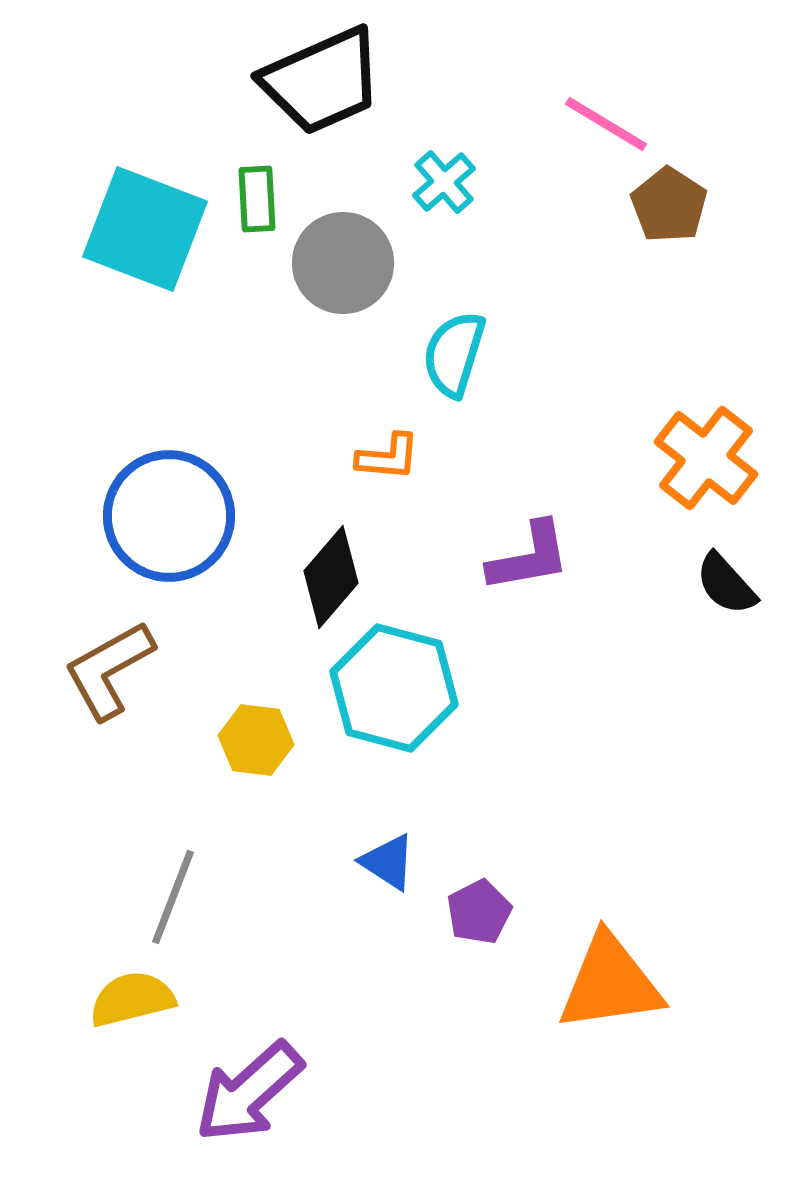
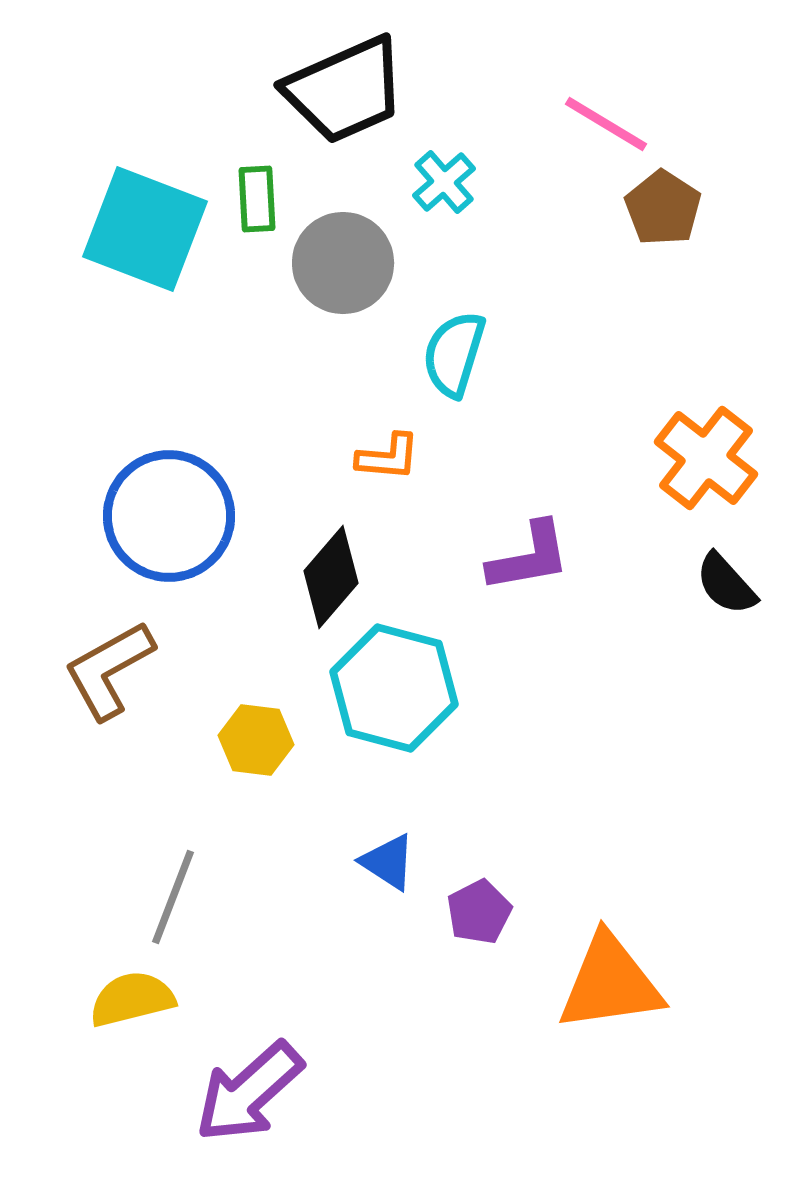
black trapezoid: moved 23 px right, 9 px down
brown pentagon: moved 6 px left, 3 px down
